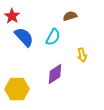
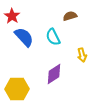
cyan semicircle: rotated 126 degrees clockwise
purple diamond: moved 1 px left
